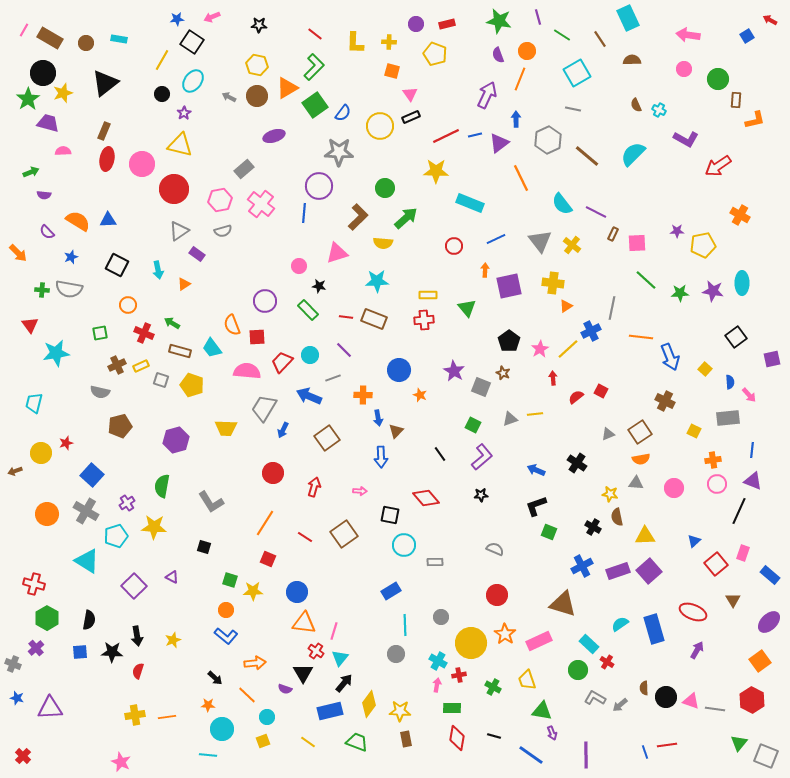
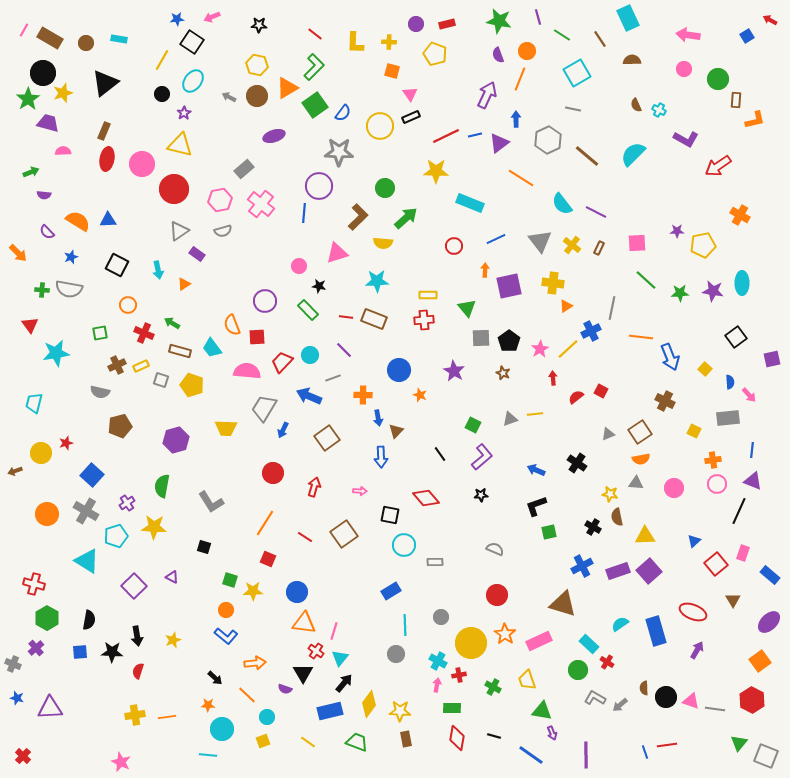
orange line at (521, 178): rotated 32 degrees counterclockwise
brown rectangle at (613, 234): moved 14 px left, 14 px down
gray square at (481, 387): moved 49 px up; rotated 24 degrees counterclockwise
green square at (549, 532): rotated 35 degrees counterclockwise
blue rectangle at (654, 629): moved 2 px right, 2 px down
